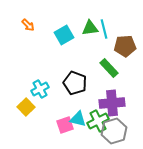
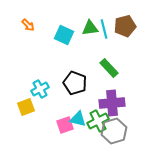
cyan square: rotated 36 degrees counterclockwise
brown pentagon: moved 20 px up; rotated 10 degrees counterclockwise
yellow square: rotated 24 degrees clockwise
